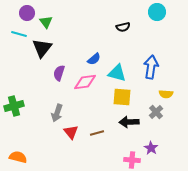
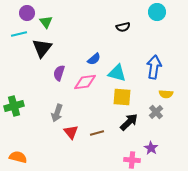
cyan line: rotated 28 degrees counterclockwise
blue arrow: moved 3 px right
black arrow: rotated 138 degrees clockwise
